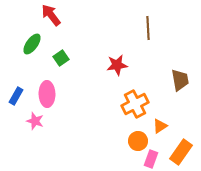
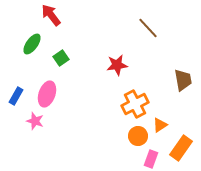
brown line: rotated 40 degrees counterclockwise
brown trapezoid: moved 3 px right
pink ellipse: rotated 20 degrees clockwise
orange triangle: moved 1 px up
orange circle: moved 5 px up
orange rectangle: moved 4 px up
